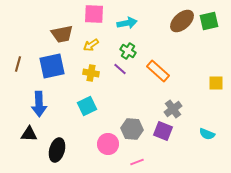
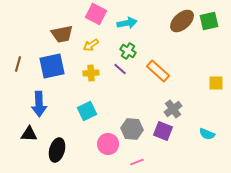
pink square: moved 2 px right; rotated 25 degrees clockwise
yellow cross: rotated 14 degrees counterclockwise
cyan square: moved 5 px down
